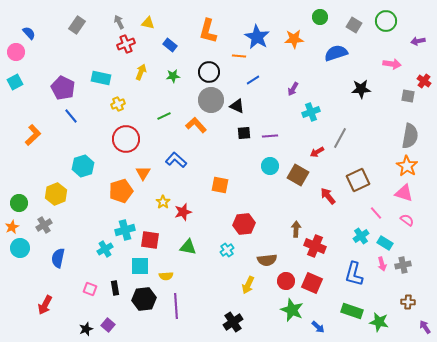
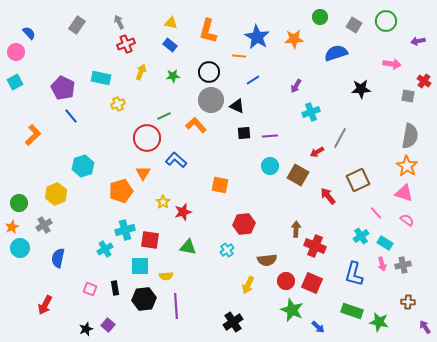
yellow triangle at (148, 23): moved 23 px right
purple arrow at (293, 89): moved 3 px right, 3 px up
red circle at (126, 139): moved 21 px right, 1 px up
